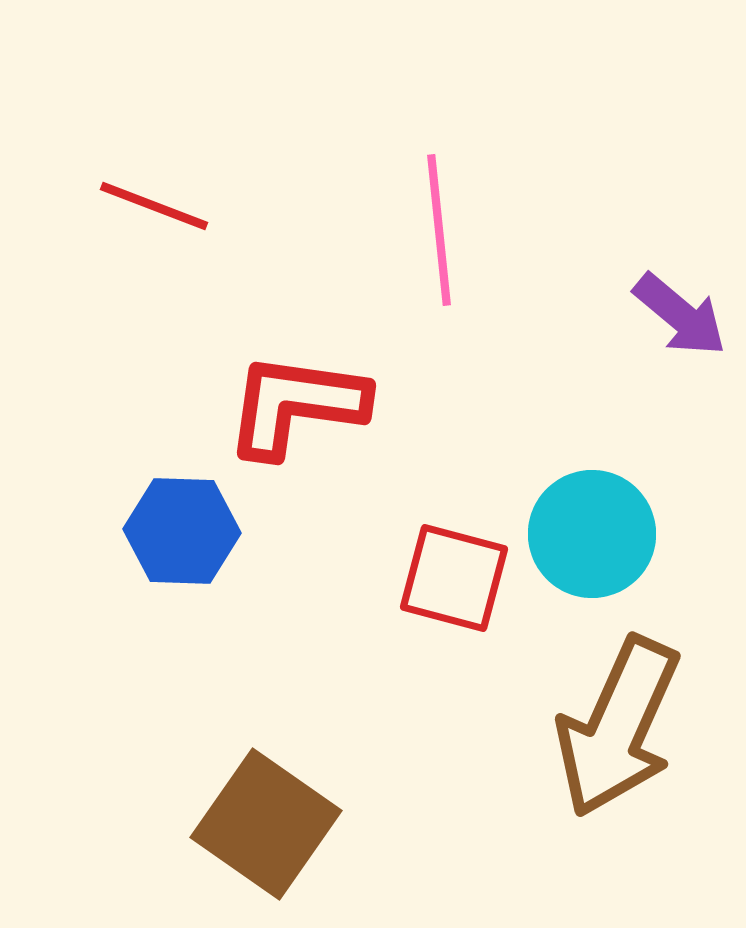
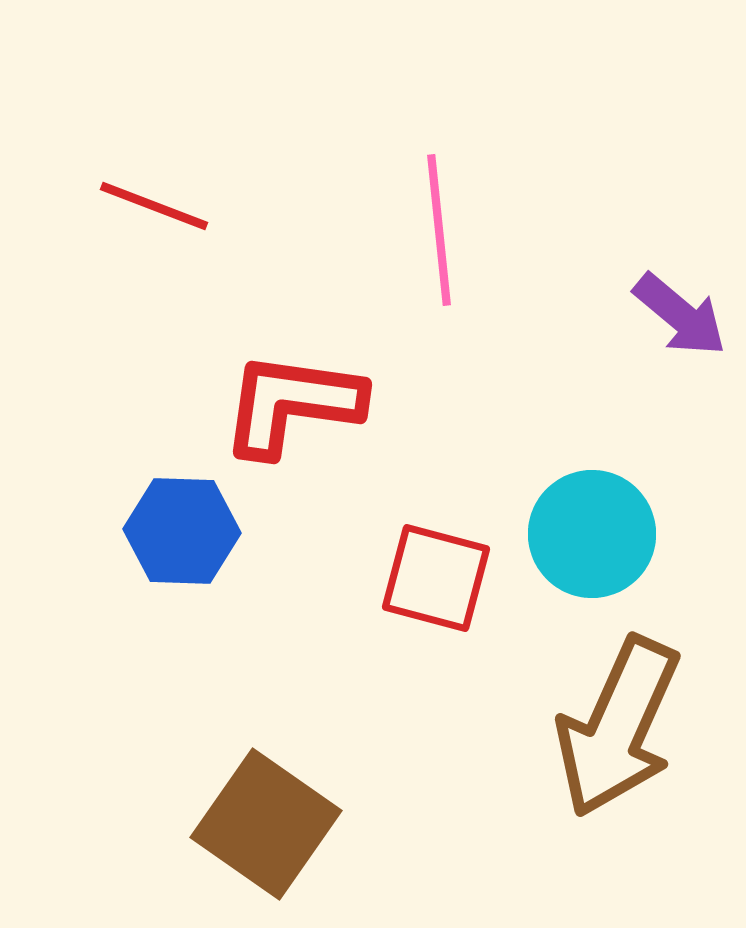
red L-shape: moved 4 px left, 1 px up
red square: moved 18 px left
